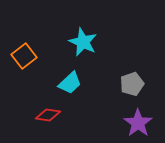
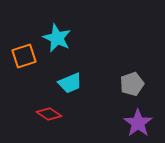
cyan star: moved 26 px left, 4 px up
orange square: rotated 20 degrees clockwise
cyan trapezoid: rotated 20 degrees clockwise
red diamond: moved 1 px right, 1 px up; rotated 25 degrees clockwise
